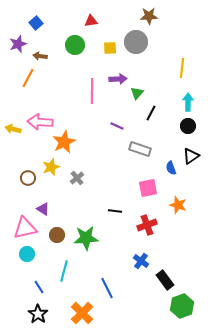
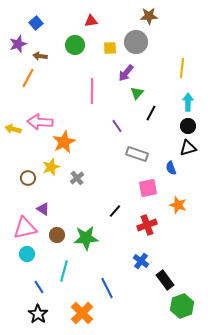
purple arrow at (118, 79): moved 8 px right, 6 px up; rotated 132 degrees clockwise
purple line at (117, 126): rotated 32 degrees clockwise
gray rectangle at (140, 149): moved 3 px left, 5 px down
black triangle at (191, 156): moved 3 px left, 8 px up; rotated 18 degrees clockwise
black line at (115, 211): rotated 56 degrees counterclockwise
